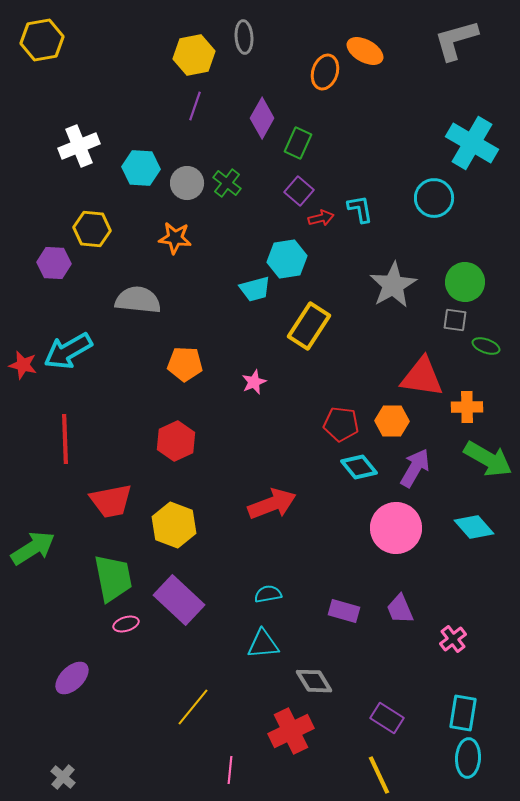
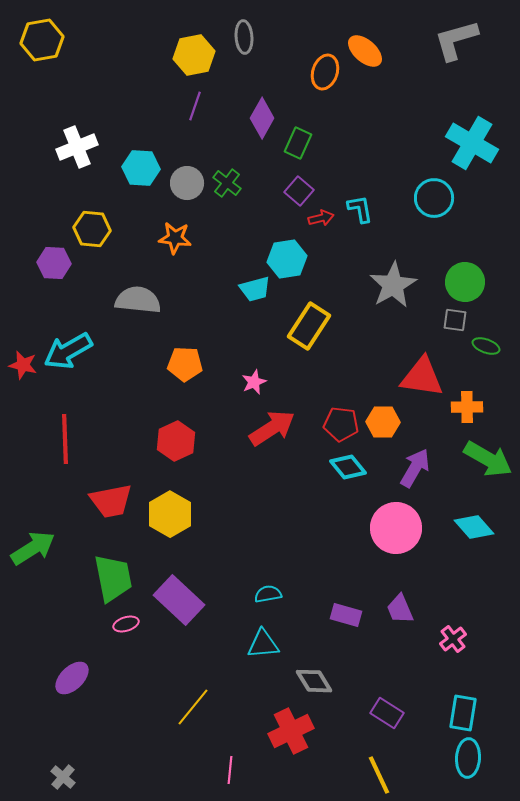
orange ellipse at (365, 51): rotated 12 degrees clockwise
white cross at (79, 146): moved 2 px left, 1 px down
orange hexagon at (392, 421): moved 9 px left, 1 px down
cyan diamond at (359, 467): moved 11 px left
red arrow at (272, 504): moved 76 px up; rotated 12 degrees counterclockwise
yellow hexagon at (174, 525): moved 4 px left, 11 px up; rotated 9 degrees clockwise
purple rectangle at (344, 611): moved 2 px right, 4 px down
purple rectangle at (387, 718): moved 5 px up
